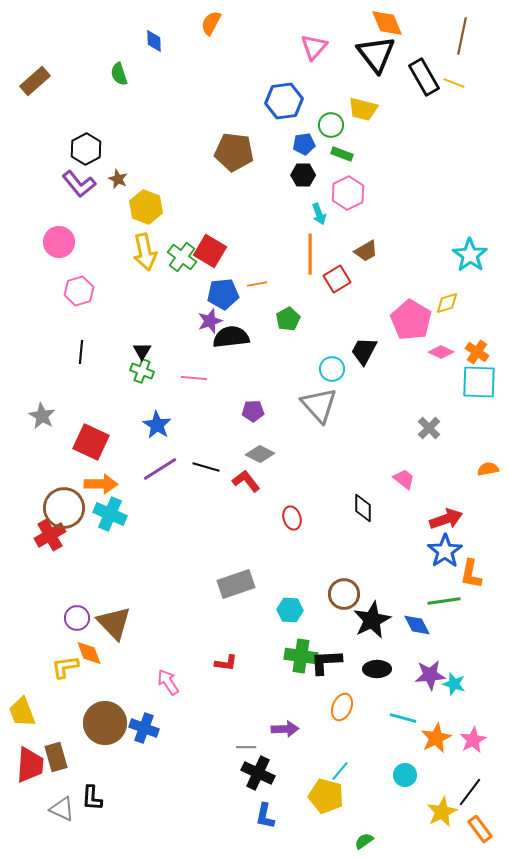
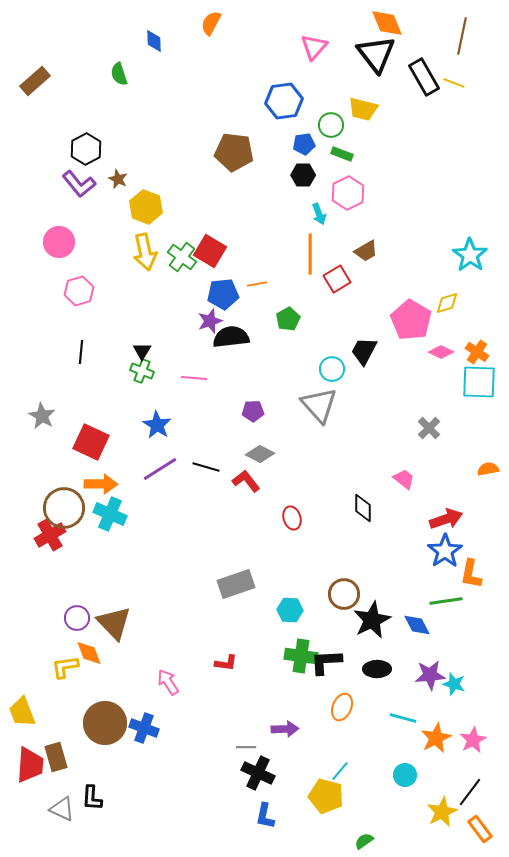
green line at (444, 601): moved 2 px right
